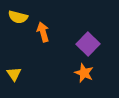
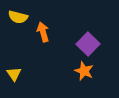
orange star: moved 2 px up
